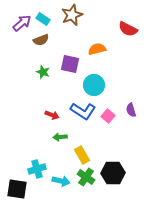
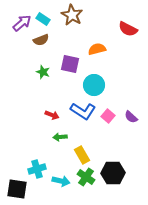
brown star: rotated 20 degrees counterclockwise
purple semicircle: moved 7 px down; rotated 32 degrees counterclockwise
